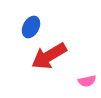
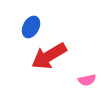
pink semicircle: moved 1 px up
